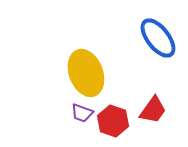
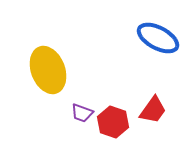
blue ellipse: rotated 24 degrees counterclockwise
yellow ellipse: moved 38 px left, 3 px up
red hexagon: moved 1 px down
